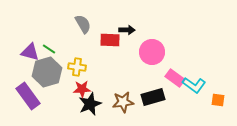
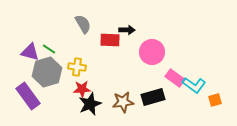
orange square: moved 3 px left; rotated 24 degrees counterclockwise
